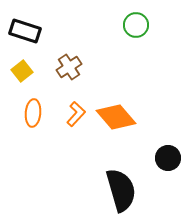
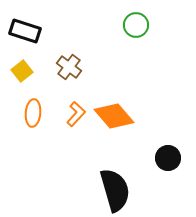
brown cross: rotated 20 degrees counterclockwise
orange diamond: moved 2 px left, 1 px up
black semicircle: moved 6 px left
